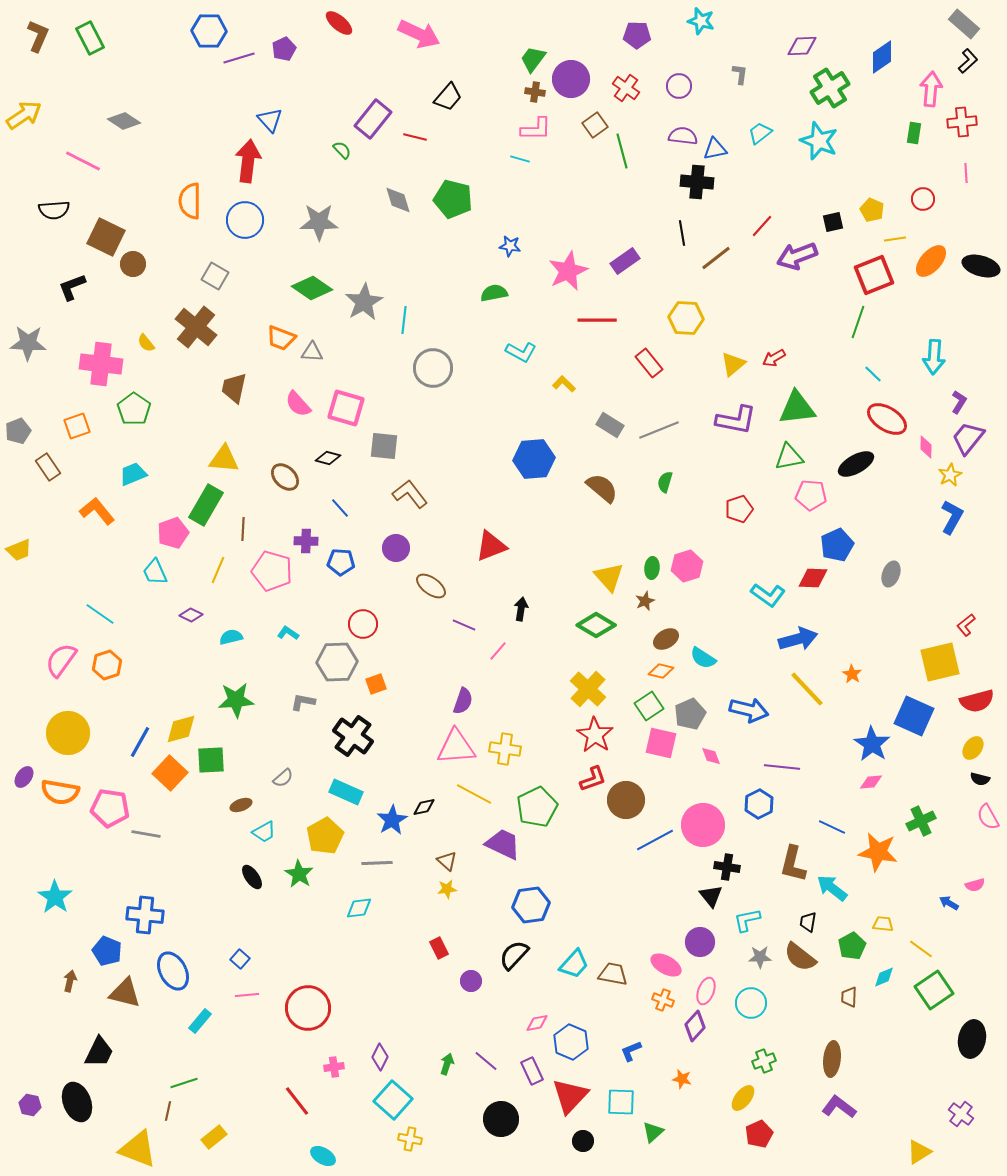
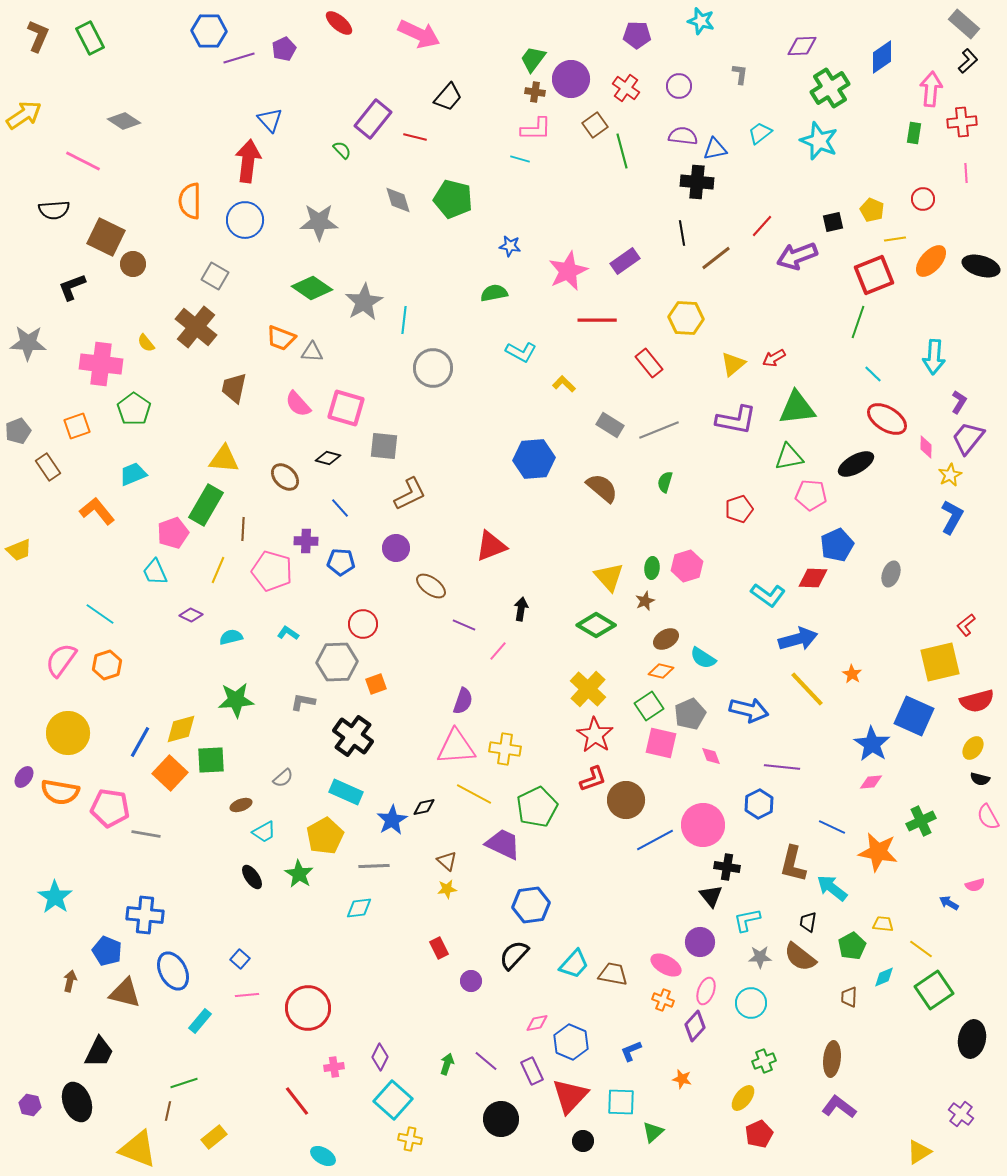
brown L-shape at (410, 494): rotated 102 degrees clockwise
gray line at (377, 863): moved 3 px left, 3 px down
